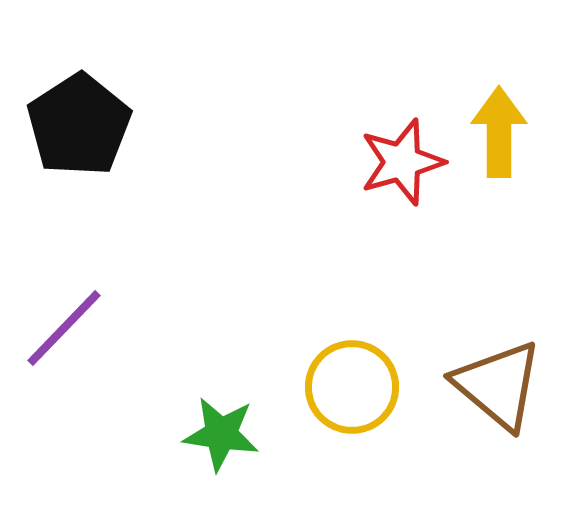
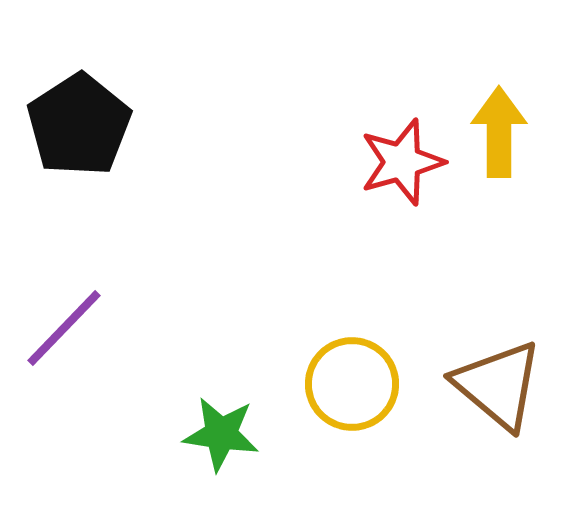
yellow circle: moved 3 px up
